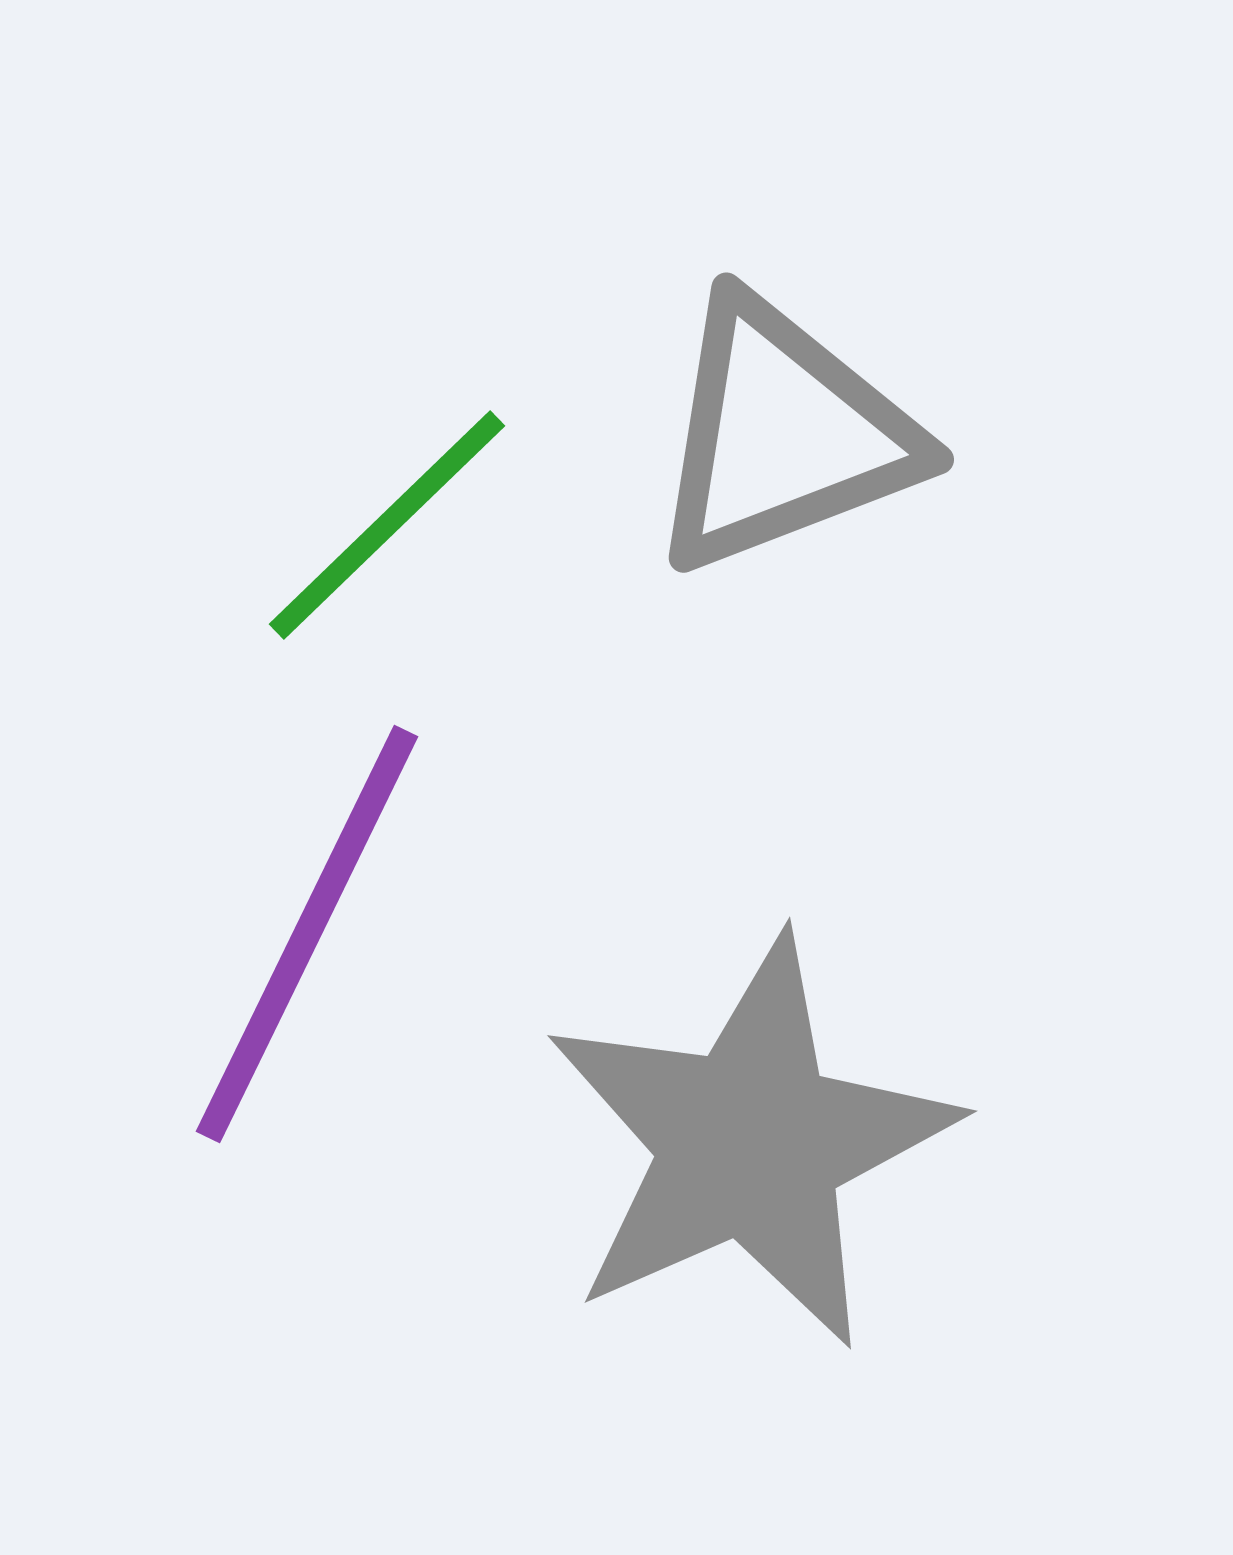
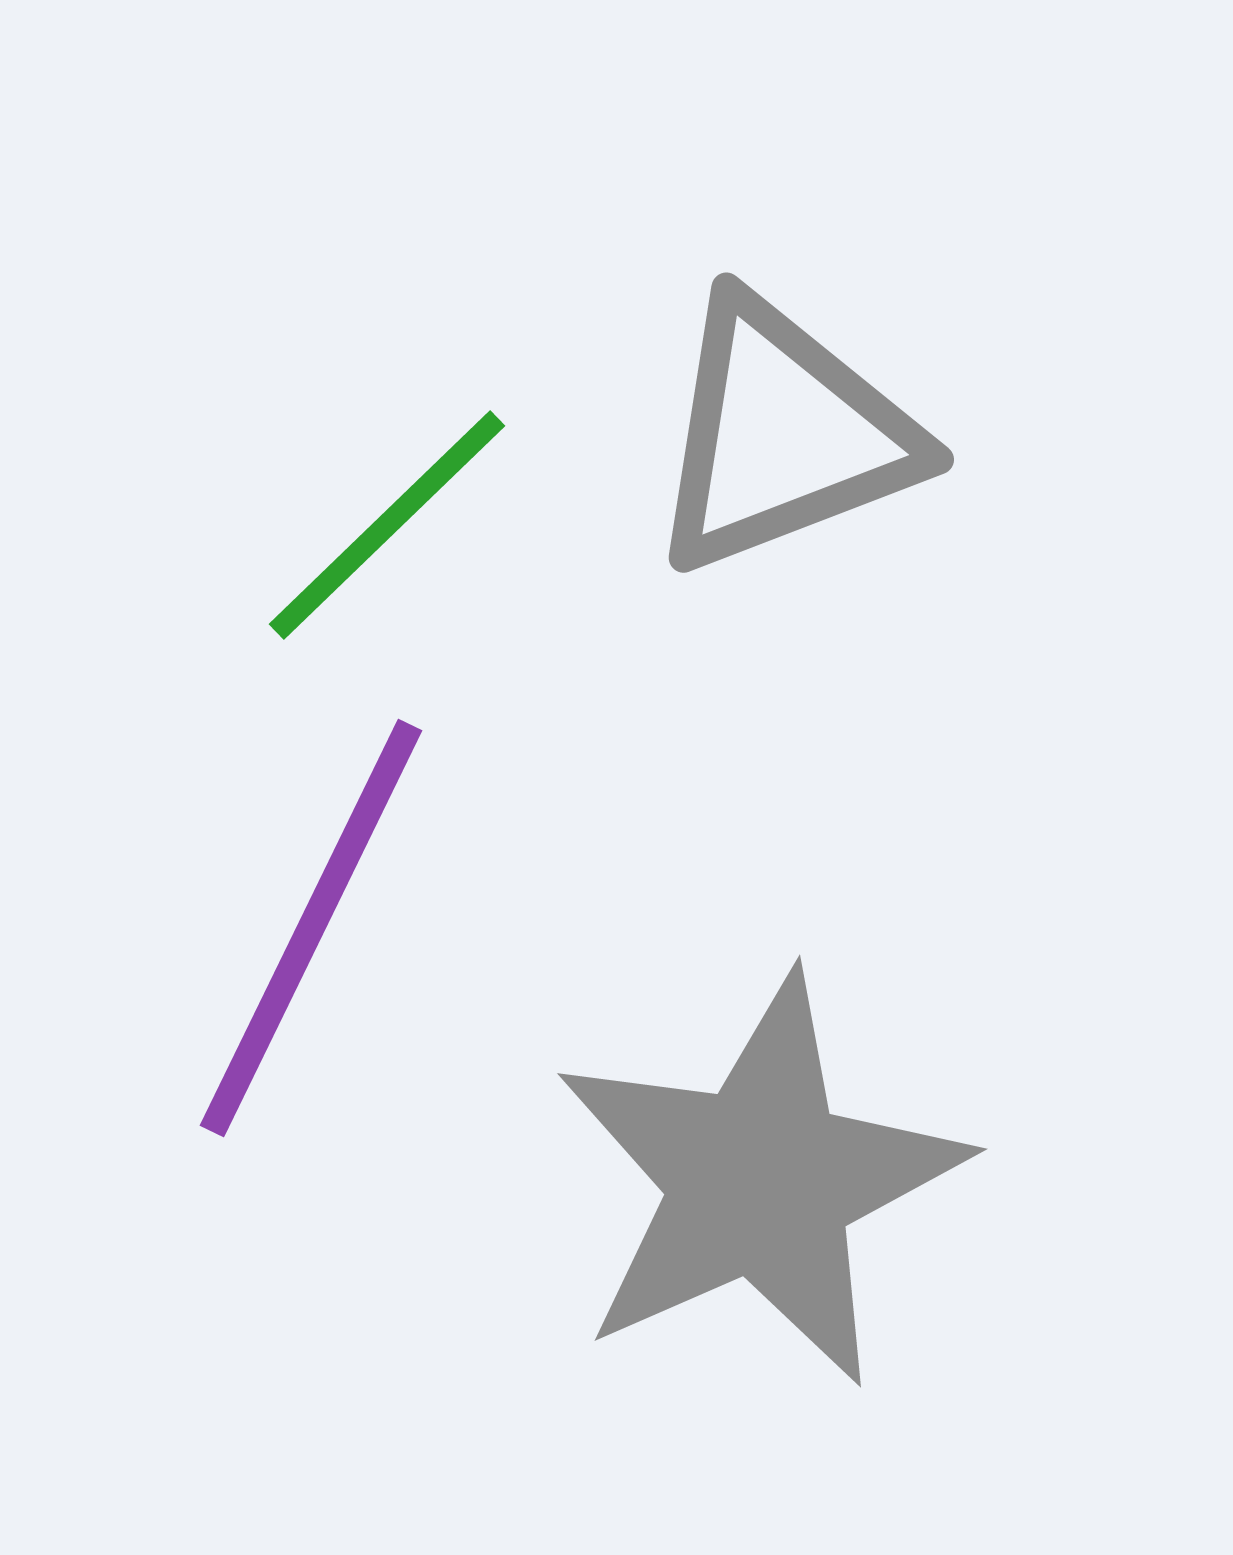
purple line: moved 4 px right, 6 px up
gray star: moved 10 px right, 38 px down
